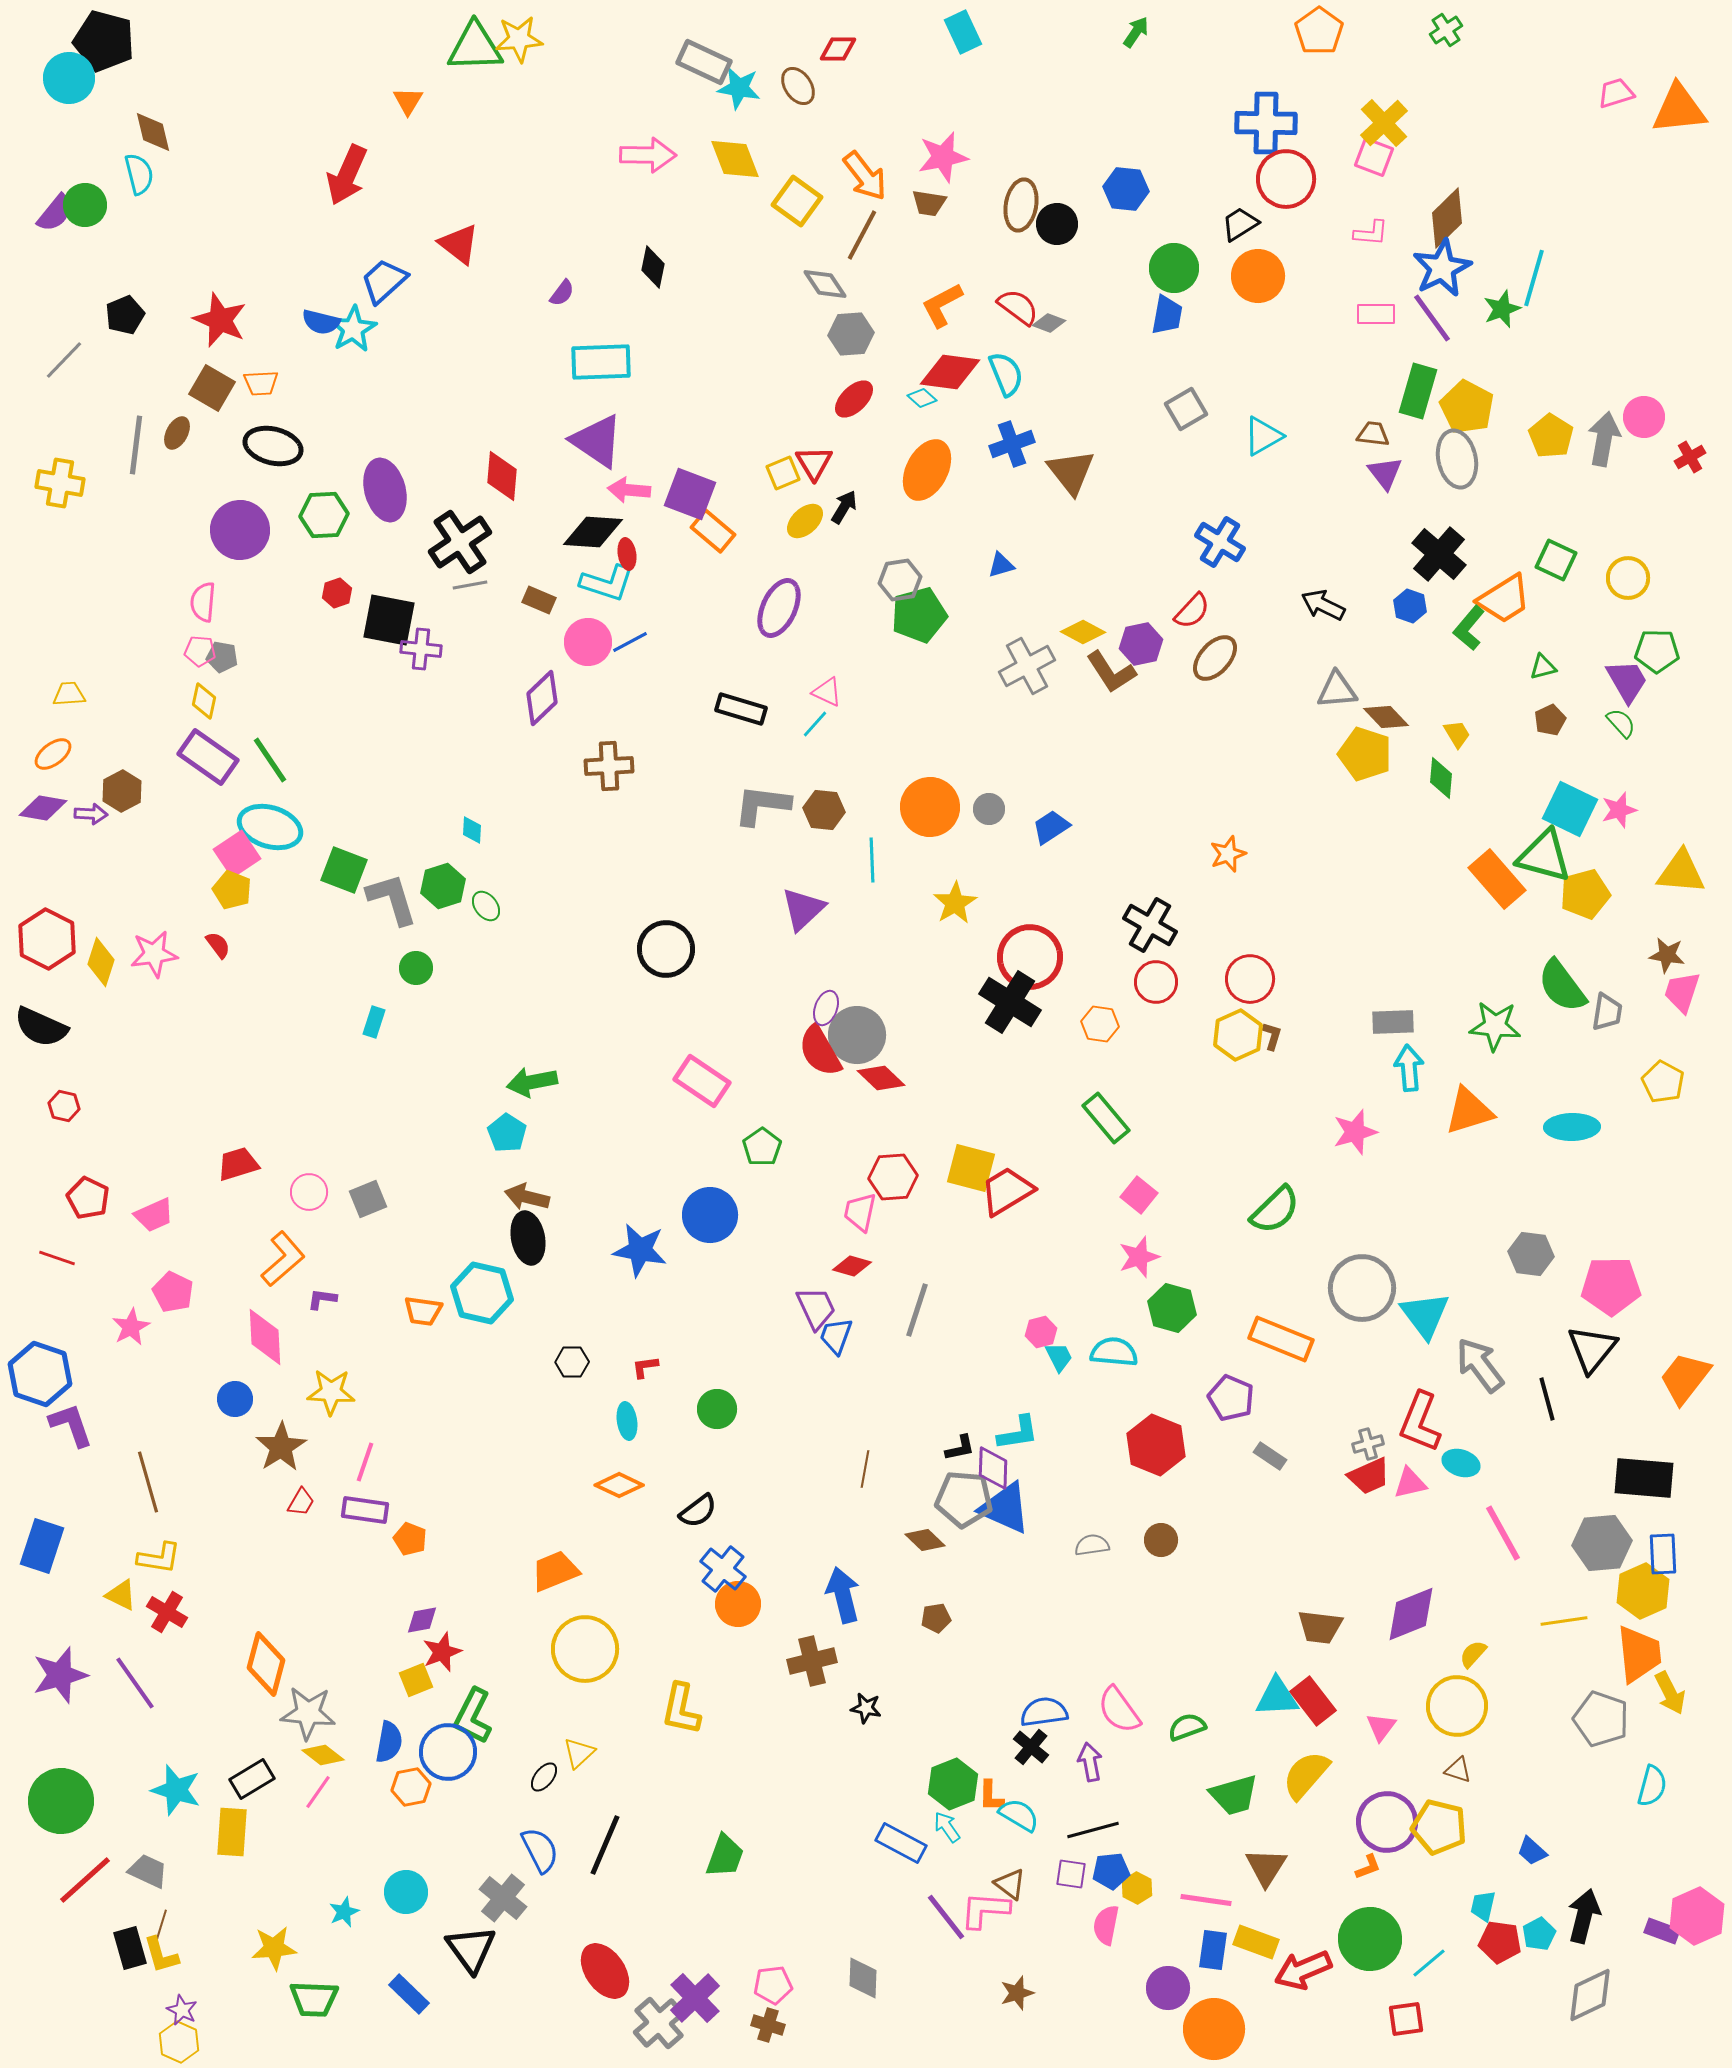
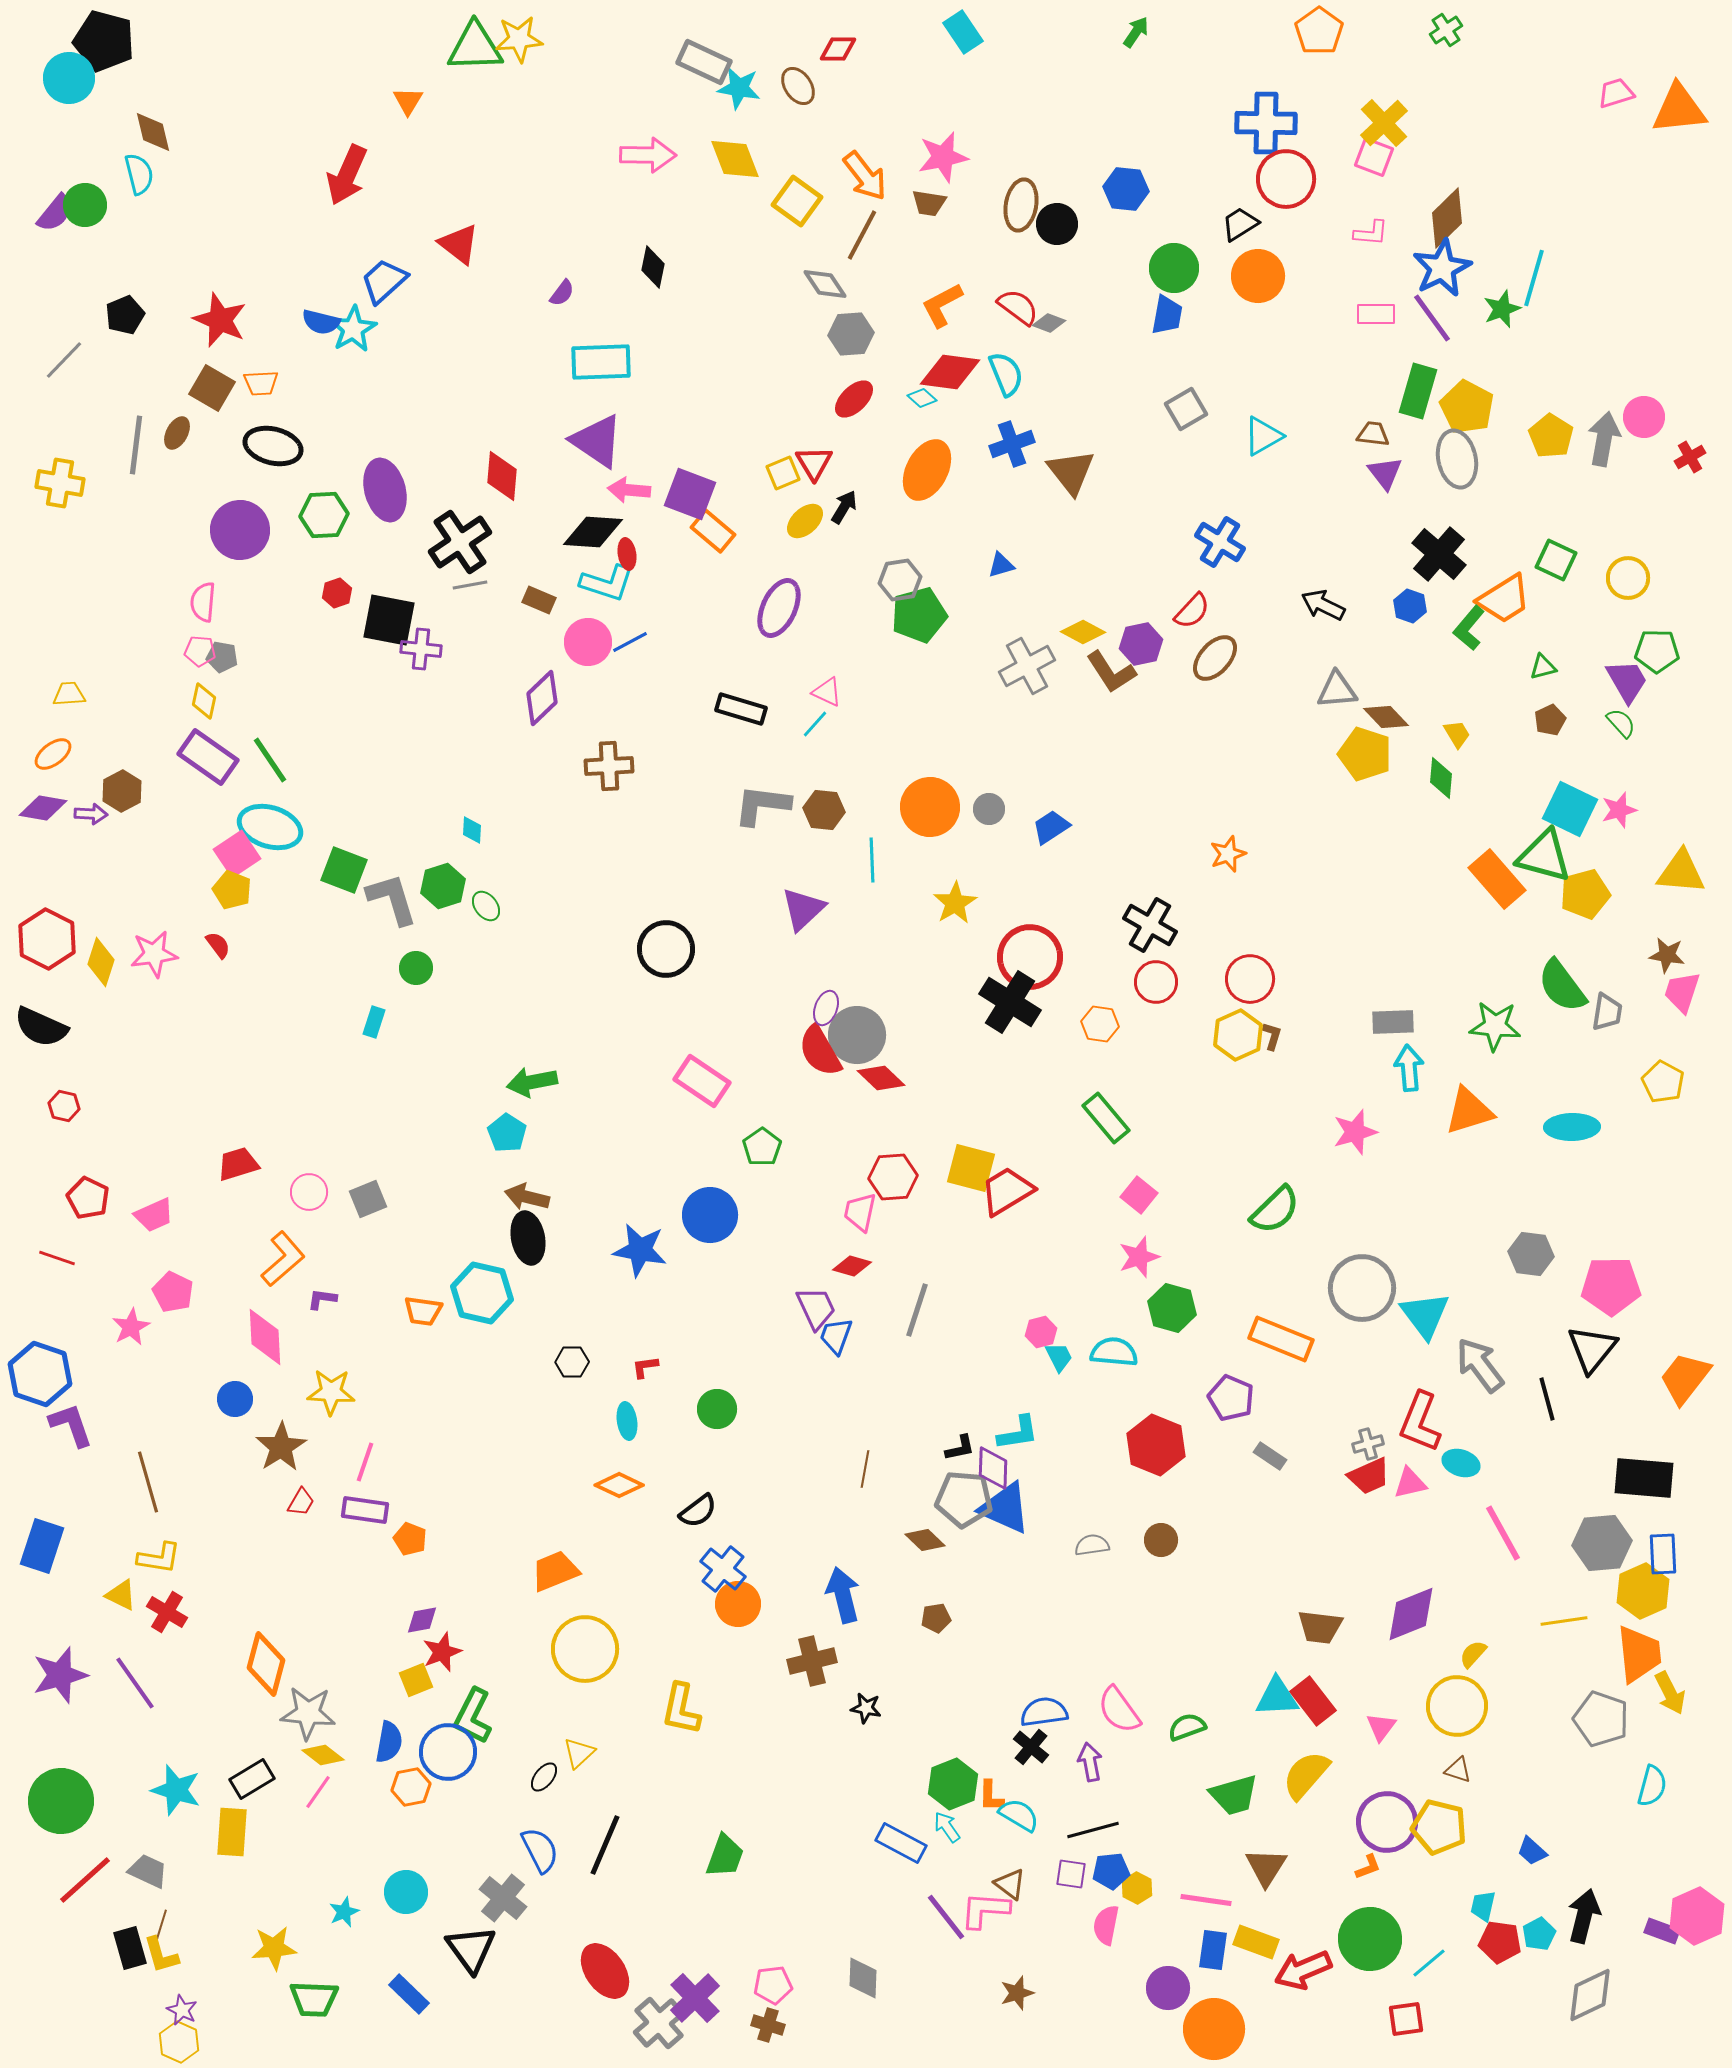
cyan rectangle at (963, 32): rotated 9 degrees counterclockwise
